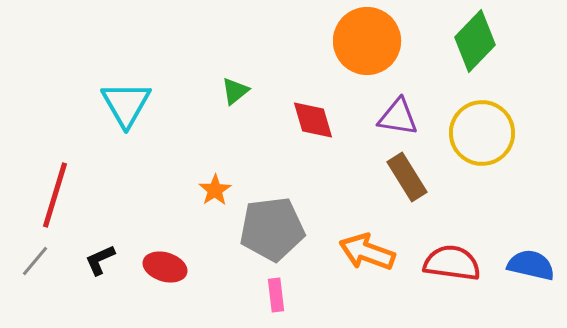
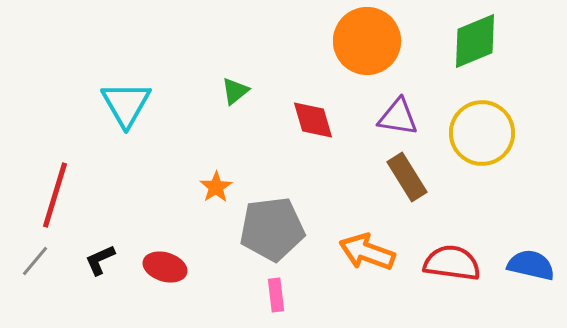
green diamond: rotated 24 degrees clockwise
orange star: moved 1 px right, 3 px up
